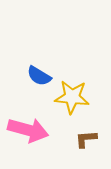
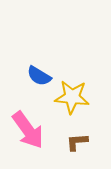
pink arrow: rotated 39 degrees clockwise
brown L-shape: moved 9 px left, 3 px down
